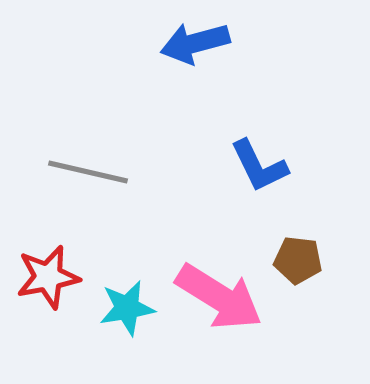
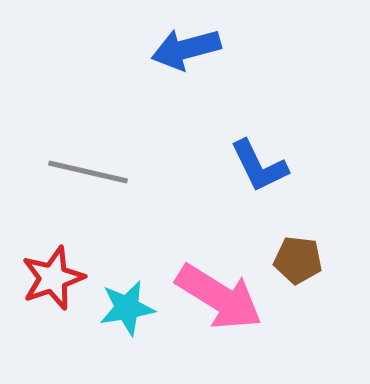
blue arrow: moved 9 px left, 6 px down
red star: moved 5 px right, 1 px down; rotated 8 degrees counterclockwise
